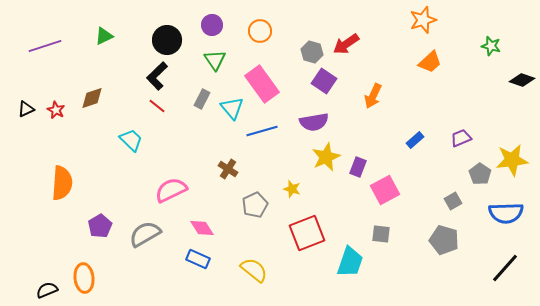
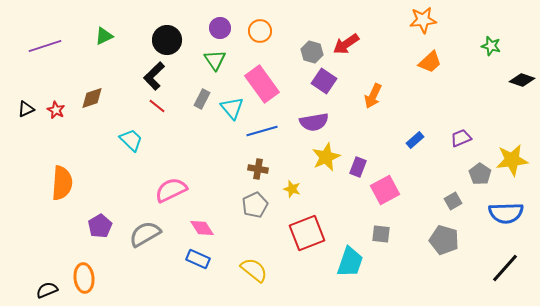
orange star at (423, 20): rotated 12 degrees clockwise
purple circle at (212, 25): moved 8 px right, 3 px down
black L-shape at (157, 76): moved 3 px left
brown cross at (228, 169): moved 30 px right; rotated 24 degrees counterclockwise
